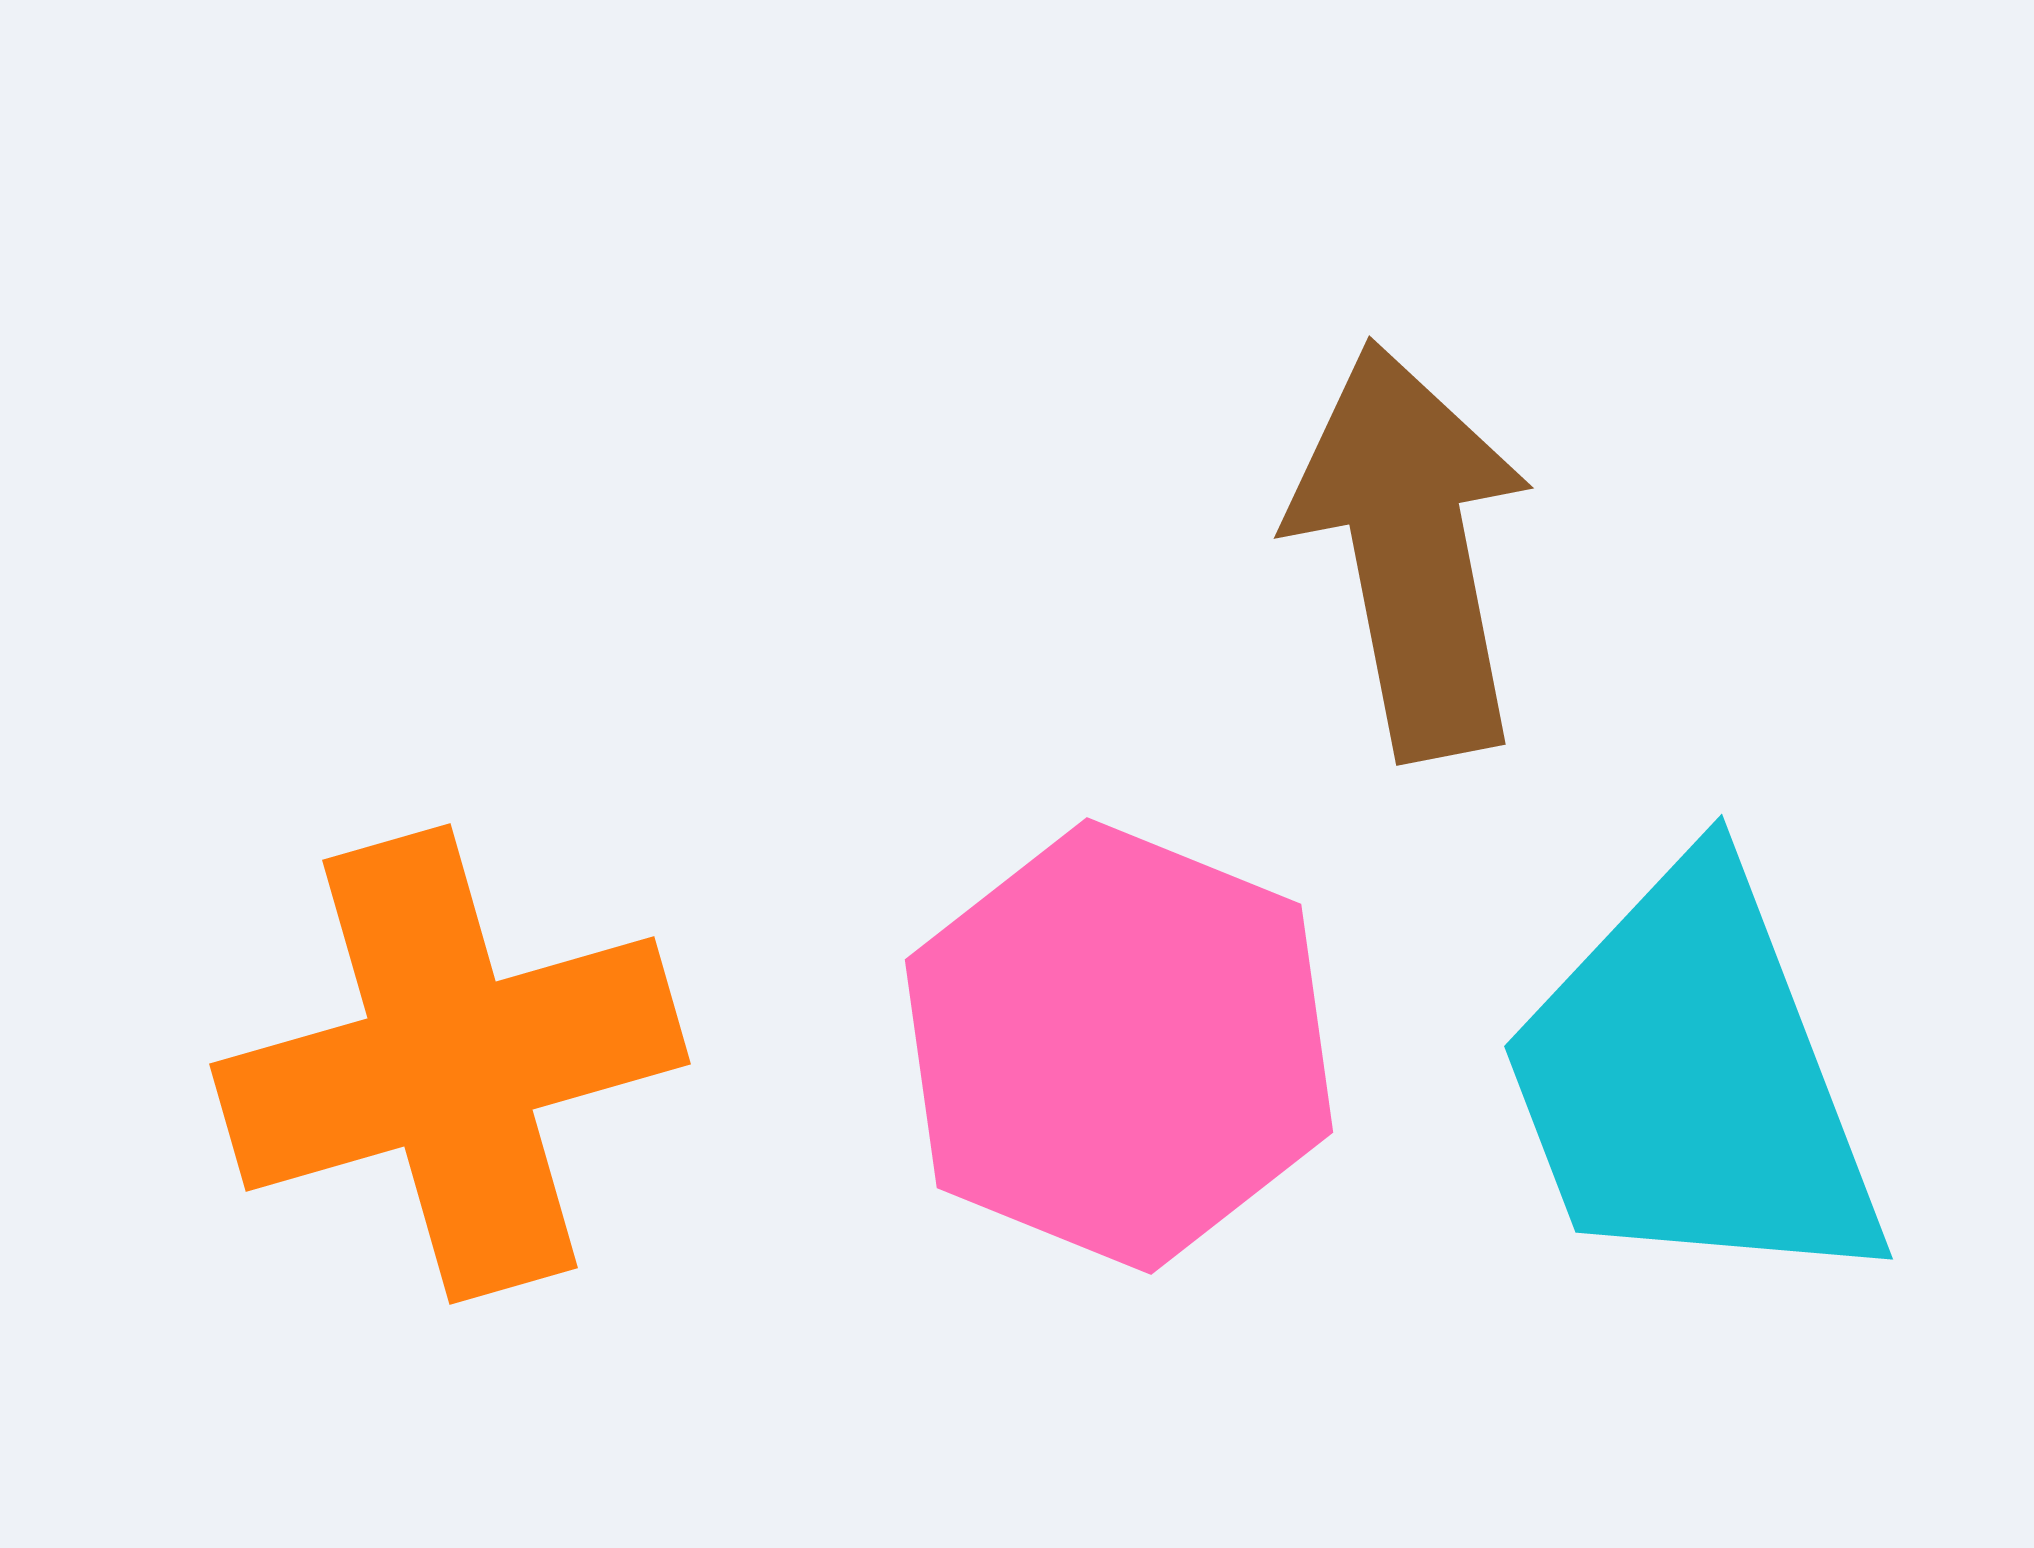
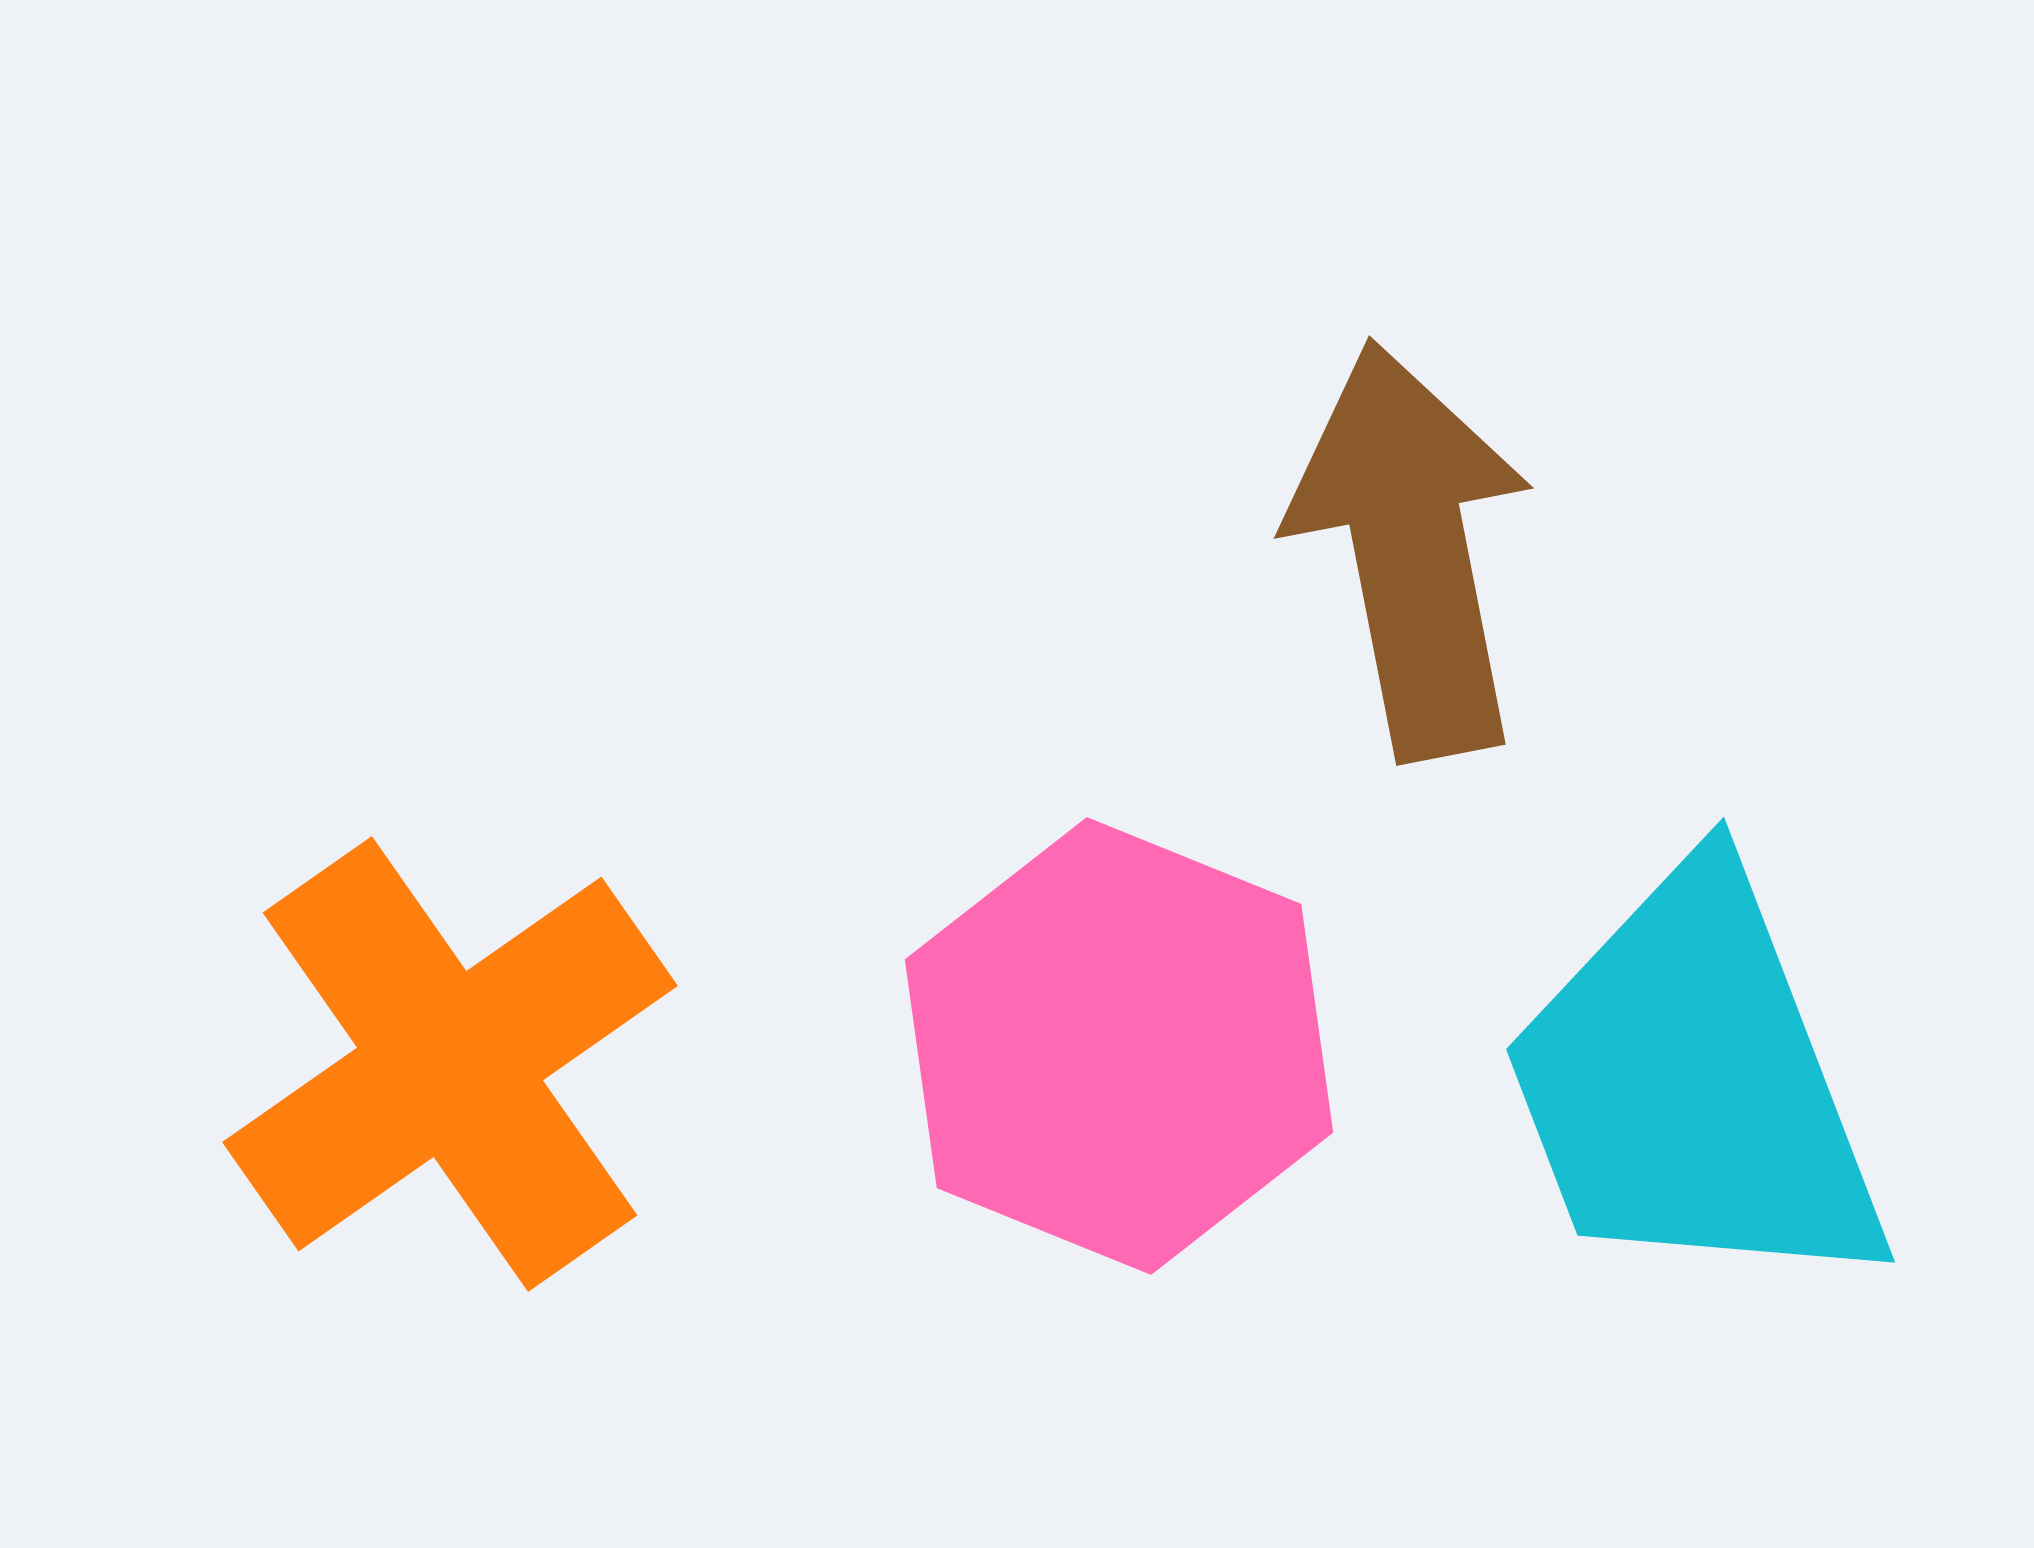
orange cross: rotated 19 degrees counterclockwise
cyan trapezoid: moved 2 px right, 3 px down
